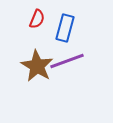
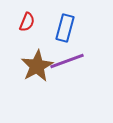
red semicircle: moved 10 px left, 3 px down
brown star: rotated 12 degrees clockwise
